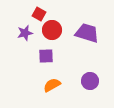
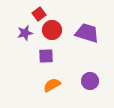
red square: rotated 24 degrees clockwise
